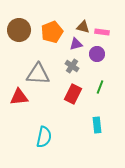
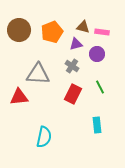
green line: rotated 48 degrees counterclockwise
